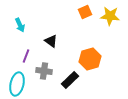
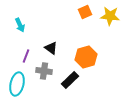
black triangle: moved 7 px down
orange hexagon: moved 4 px left, 2 px up
